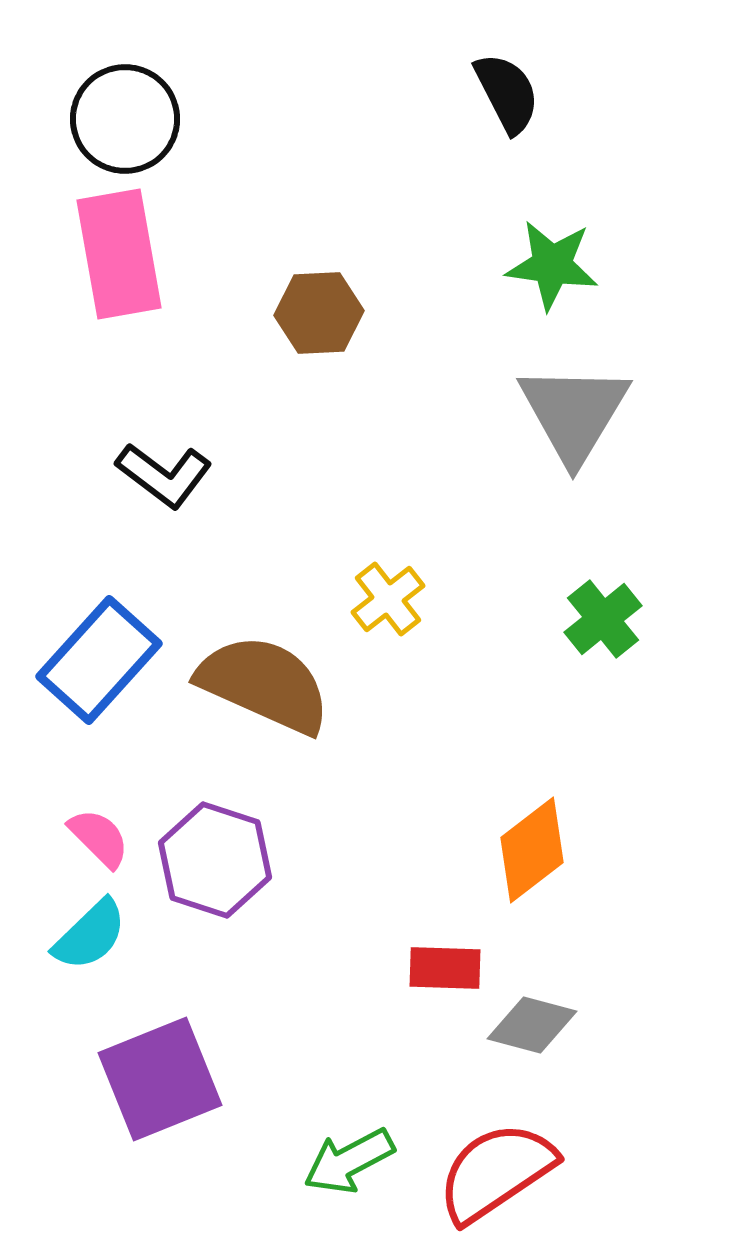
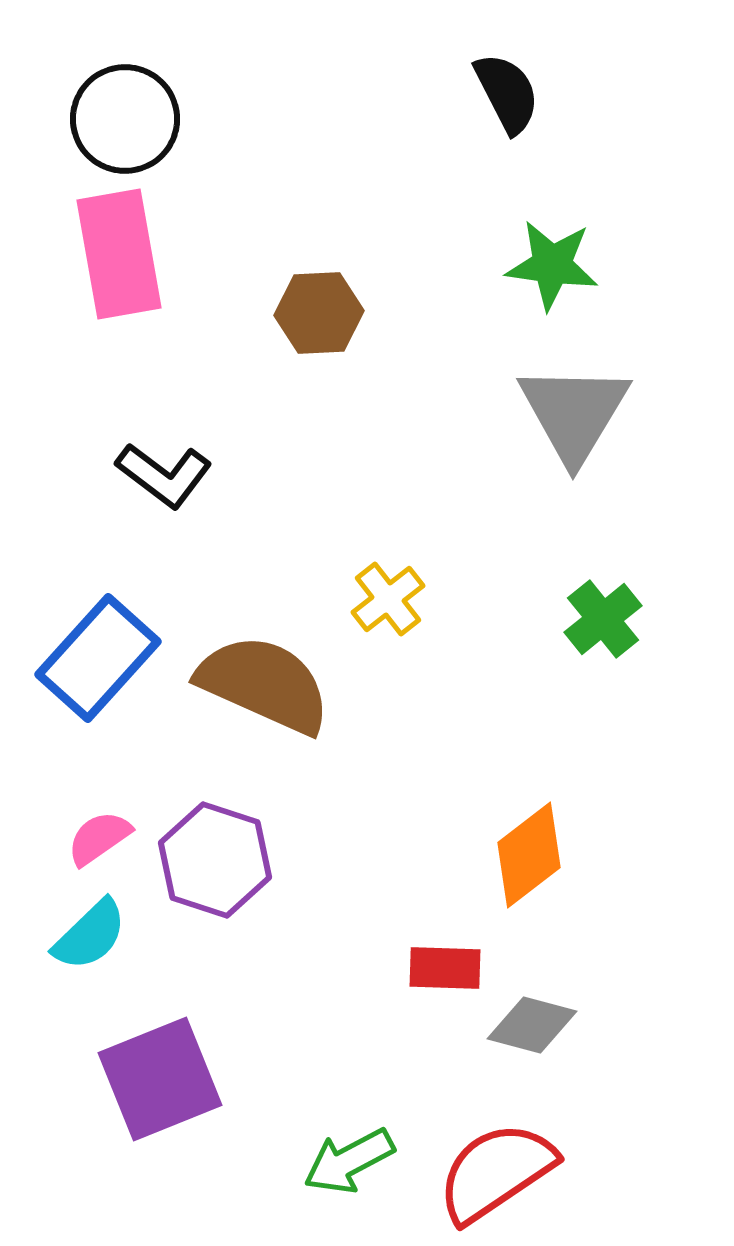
blue rectangle: moved 1 px left, 2 px up
pink semicircle: rotated 80 degrees counterclockwise
orange diamond: moved 3 px left, 5 px down
